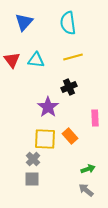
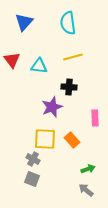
cyan triangle: moved 3 px right, 6 px down
black cross: rotated 28 degrees clockwise
purple star: moved 4 px right; rotated 15 degrees clockwise
orange rectangle: moved 2 px right, 4 px down
gray cross: rotated 16 degrees counterclockwise
gray square: rotated 21 degrees clockwise
